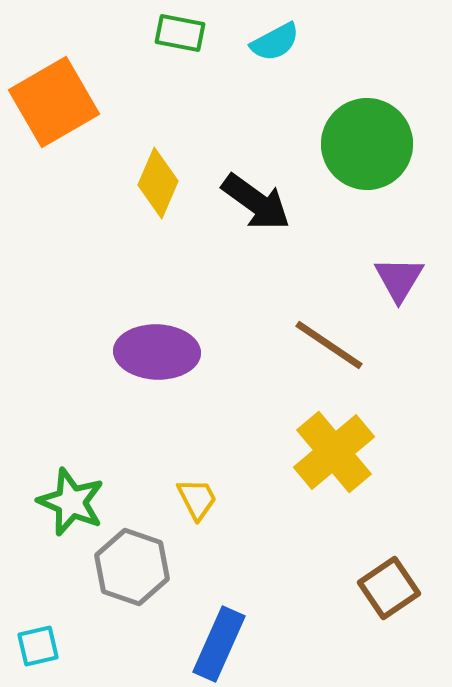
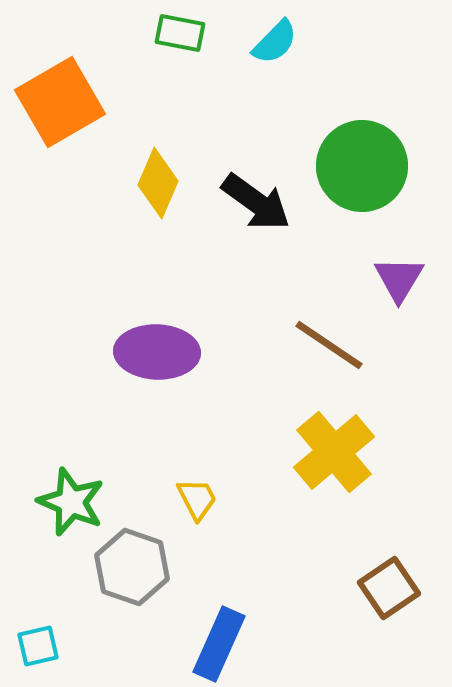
cyan semicircle: rotated 18 degrees counterclockwise
orange square: moved 6 px right
green circle: moved 5 px left, 22 px down
